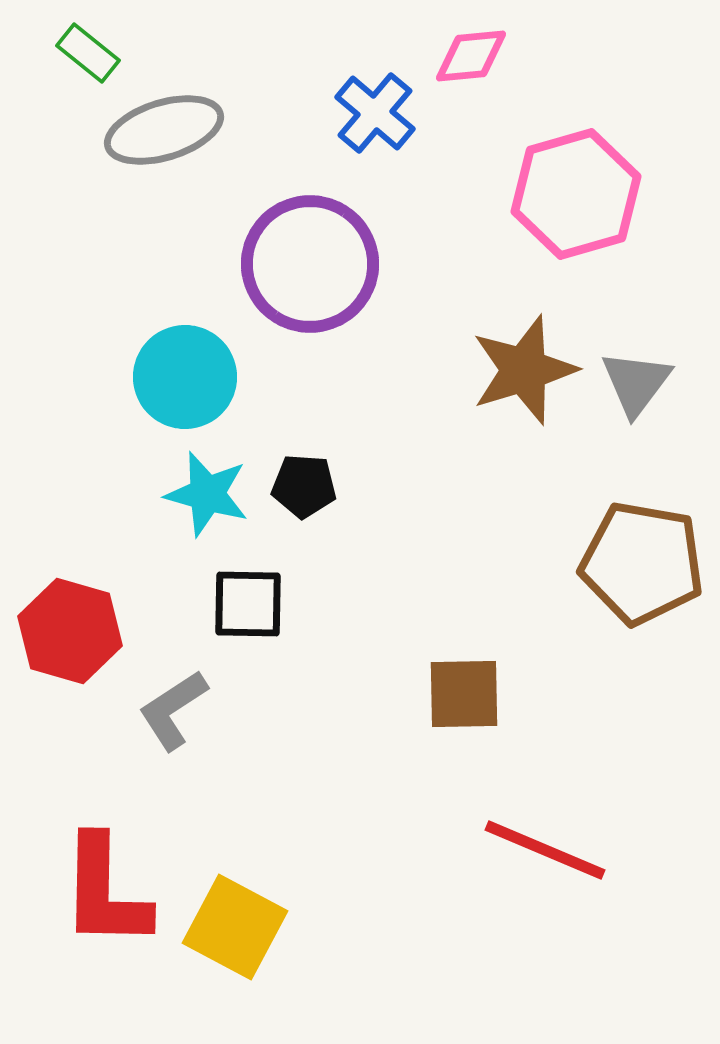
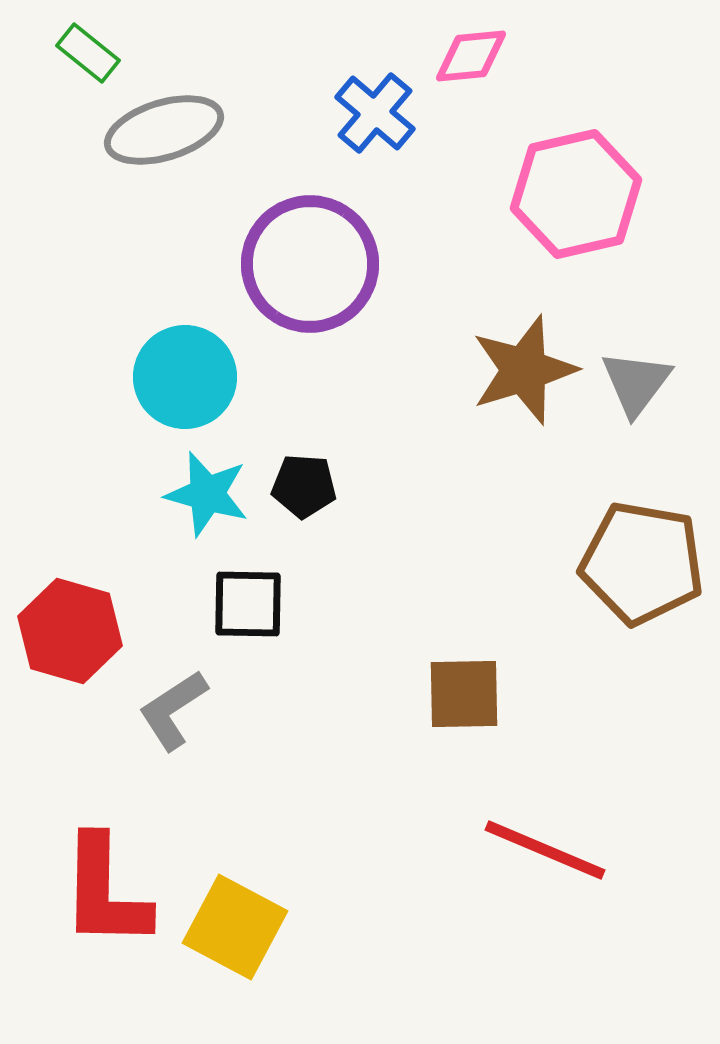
pink hexagon: rotated 3 degrees clockwise
